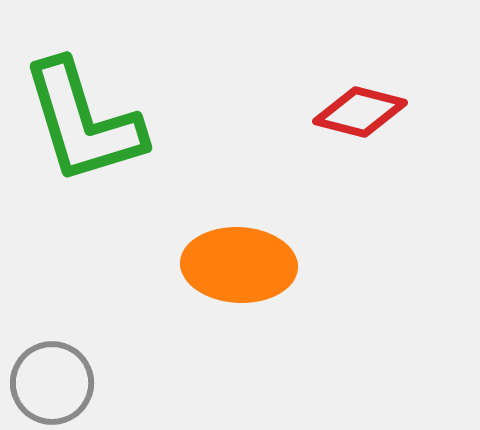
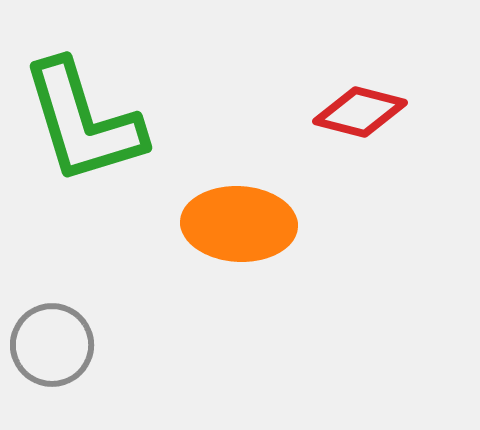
orange ellipse: moved 41 px up
gray circle: moved 38 px up
